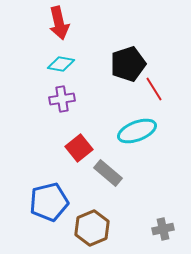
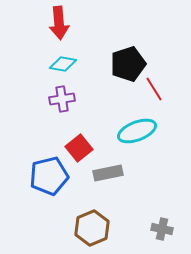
red arrow: rotated 8 degrees clockwise
cyan diamond: moved 2 px right
gray rectangle: rotated 52 degrees counterclockwise
blue pentagon: moved 26 px up
gray cross: moved 1 px left; rotated 25 degrees clockwise
